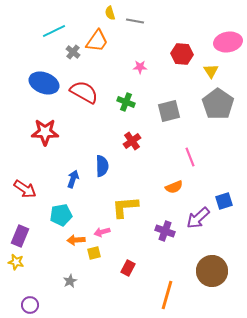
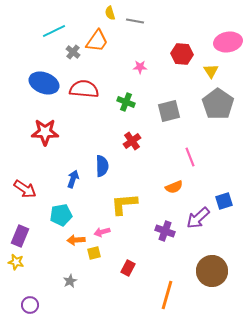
red semicircle: moved 3 px up; rotated 24 degrees counterclockwise
yellow L-shape: moved 1 px left, 3 px up
